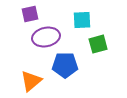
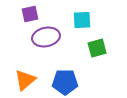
green square: moved 1 px left, 4 px down
blue pentagon: moved 17 px down
orange triangle: moved 6 px left, 1 px up
